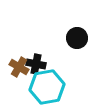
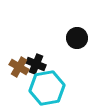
black cross: rotated 12 degrees clockwise
cyan hexagon: moved 1 px down
